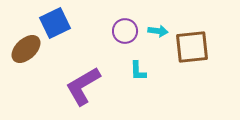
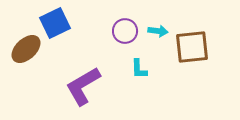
cyan L-shape: moved 1 px right, 2 px up
